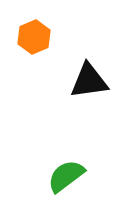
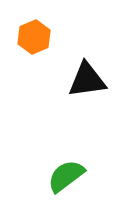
black triangle: moved 2 px left, 1 px up
